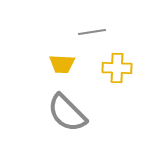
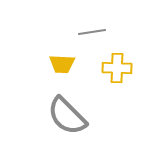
gray semicircle: moved 3 px down
